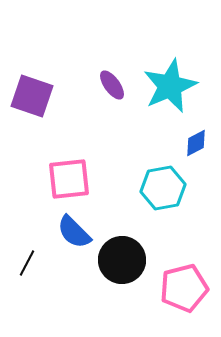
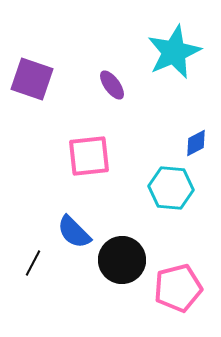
cyan star: moved 4 px right, 34 px up
purple square: moved 17 px up
pink square: moved 20 px right, 23 px up
cyan hexagon: moved 8 px right; rotated 15 degrees clockwise
black line: moved 6 px right
pink pentagon: moved 6 px left
